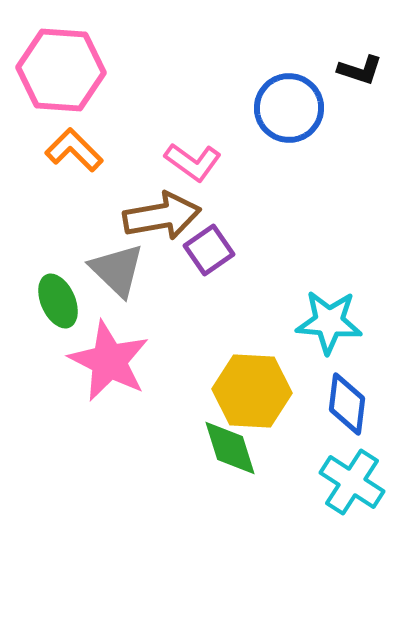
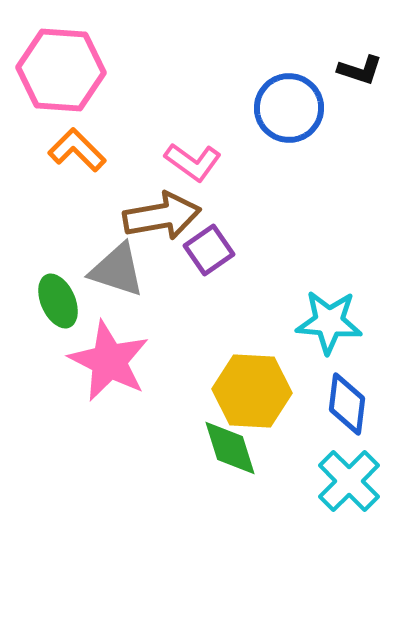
orange L-shape: moved 3 px right
gray triangle: rotated 26 degrees counterclockwise
cyan cross: moved 3 px left, 1 px up; rotated 12 degrees clockwise
